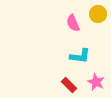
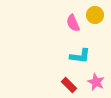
yellow circle: moved 3 px left, 1 px down
